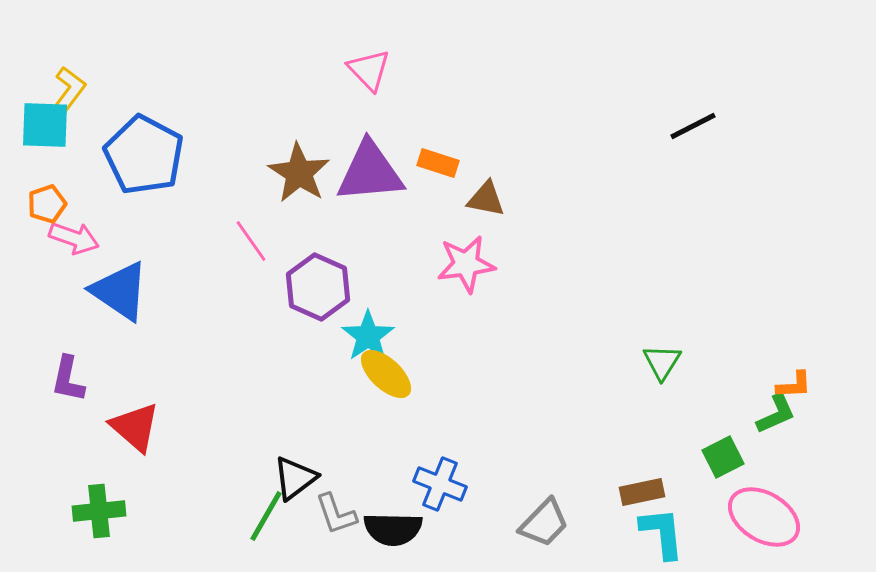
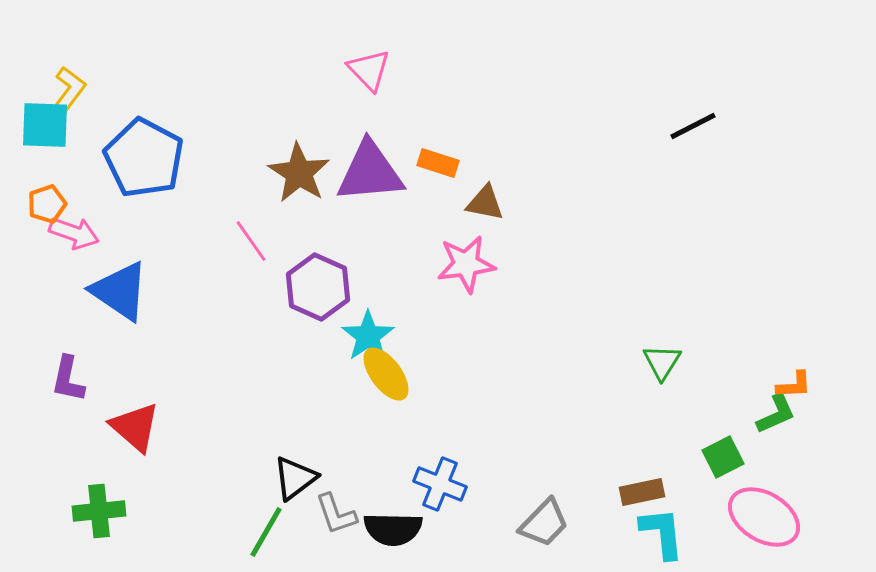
blue pentagon: moved 3 px down
brown triangle: moved 1 px left, 4 px down
pink arrow: moved 5 px up
yellow ellipse: rotated 10 degrees clockwise
green line: moved 16 px down
